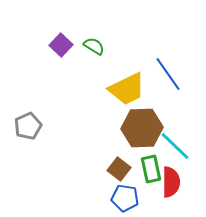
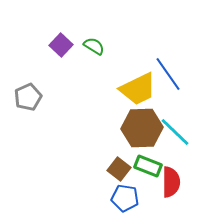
yellow trapezoid: moved 11 px right
gray pentagon: moved 29 px up
cyan line: moved 14 px up
green rectangle: moved 3 px left, 3 px up; rotated 56 degrees counterclockwise
